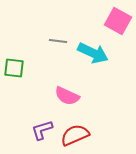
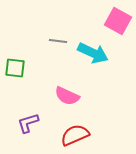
green square: moved 1 px right
purple L-shape: moved 14 px left, 7 px up
